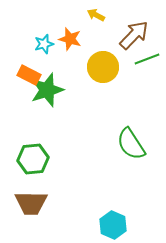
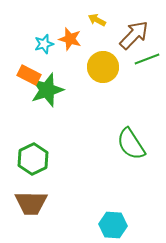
yellow arrow: moved 1 px right, 5 px down
green hexagon: rotated 20 degrees counterclockwise
cyan hexagon: rotated 20 degrees counterclockwise
